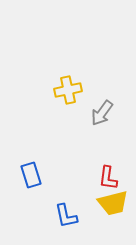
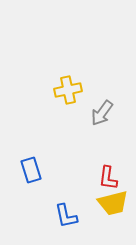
blue rectangle: moved 5 px up
